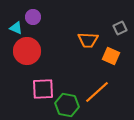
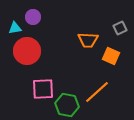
cyan triangle: moved 1 px left; rotated 32 degrees counterclockwise
